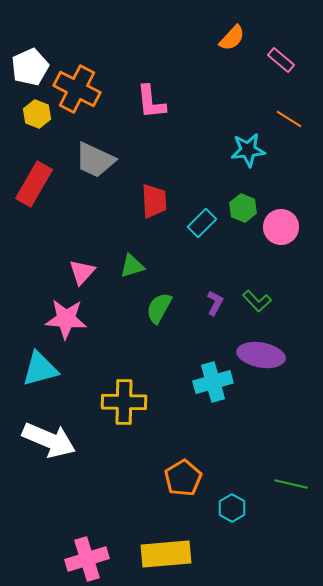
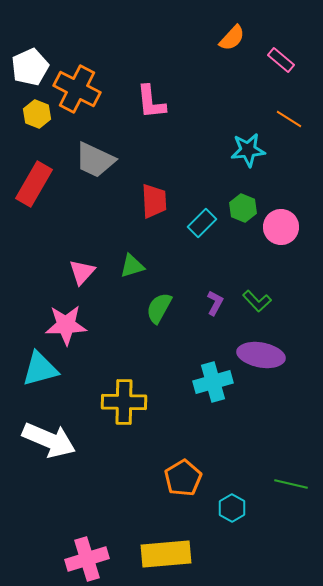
pink star: moved 6 px down; rotated 6 degrees counterclockwise
